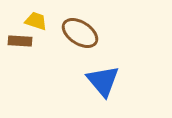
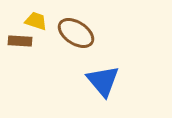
brown ellipse: moved 4 px left
